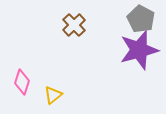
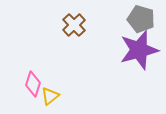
gray pentagon: rotated 12 degrees counterclockwise
pink diamond: moved 11 px right, 2 px down
yellow triangle: moved 3 px left, 1 px down
